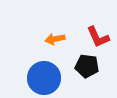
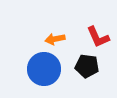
blue circle: moved 9 px up
